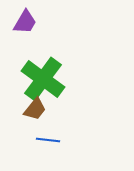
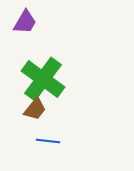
blue line: moved 1 px down
